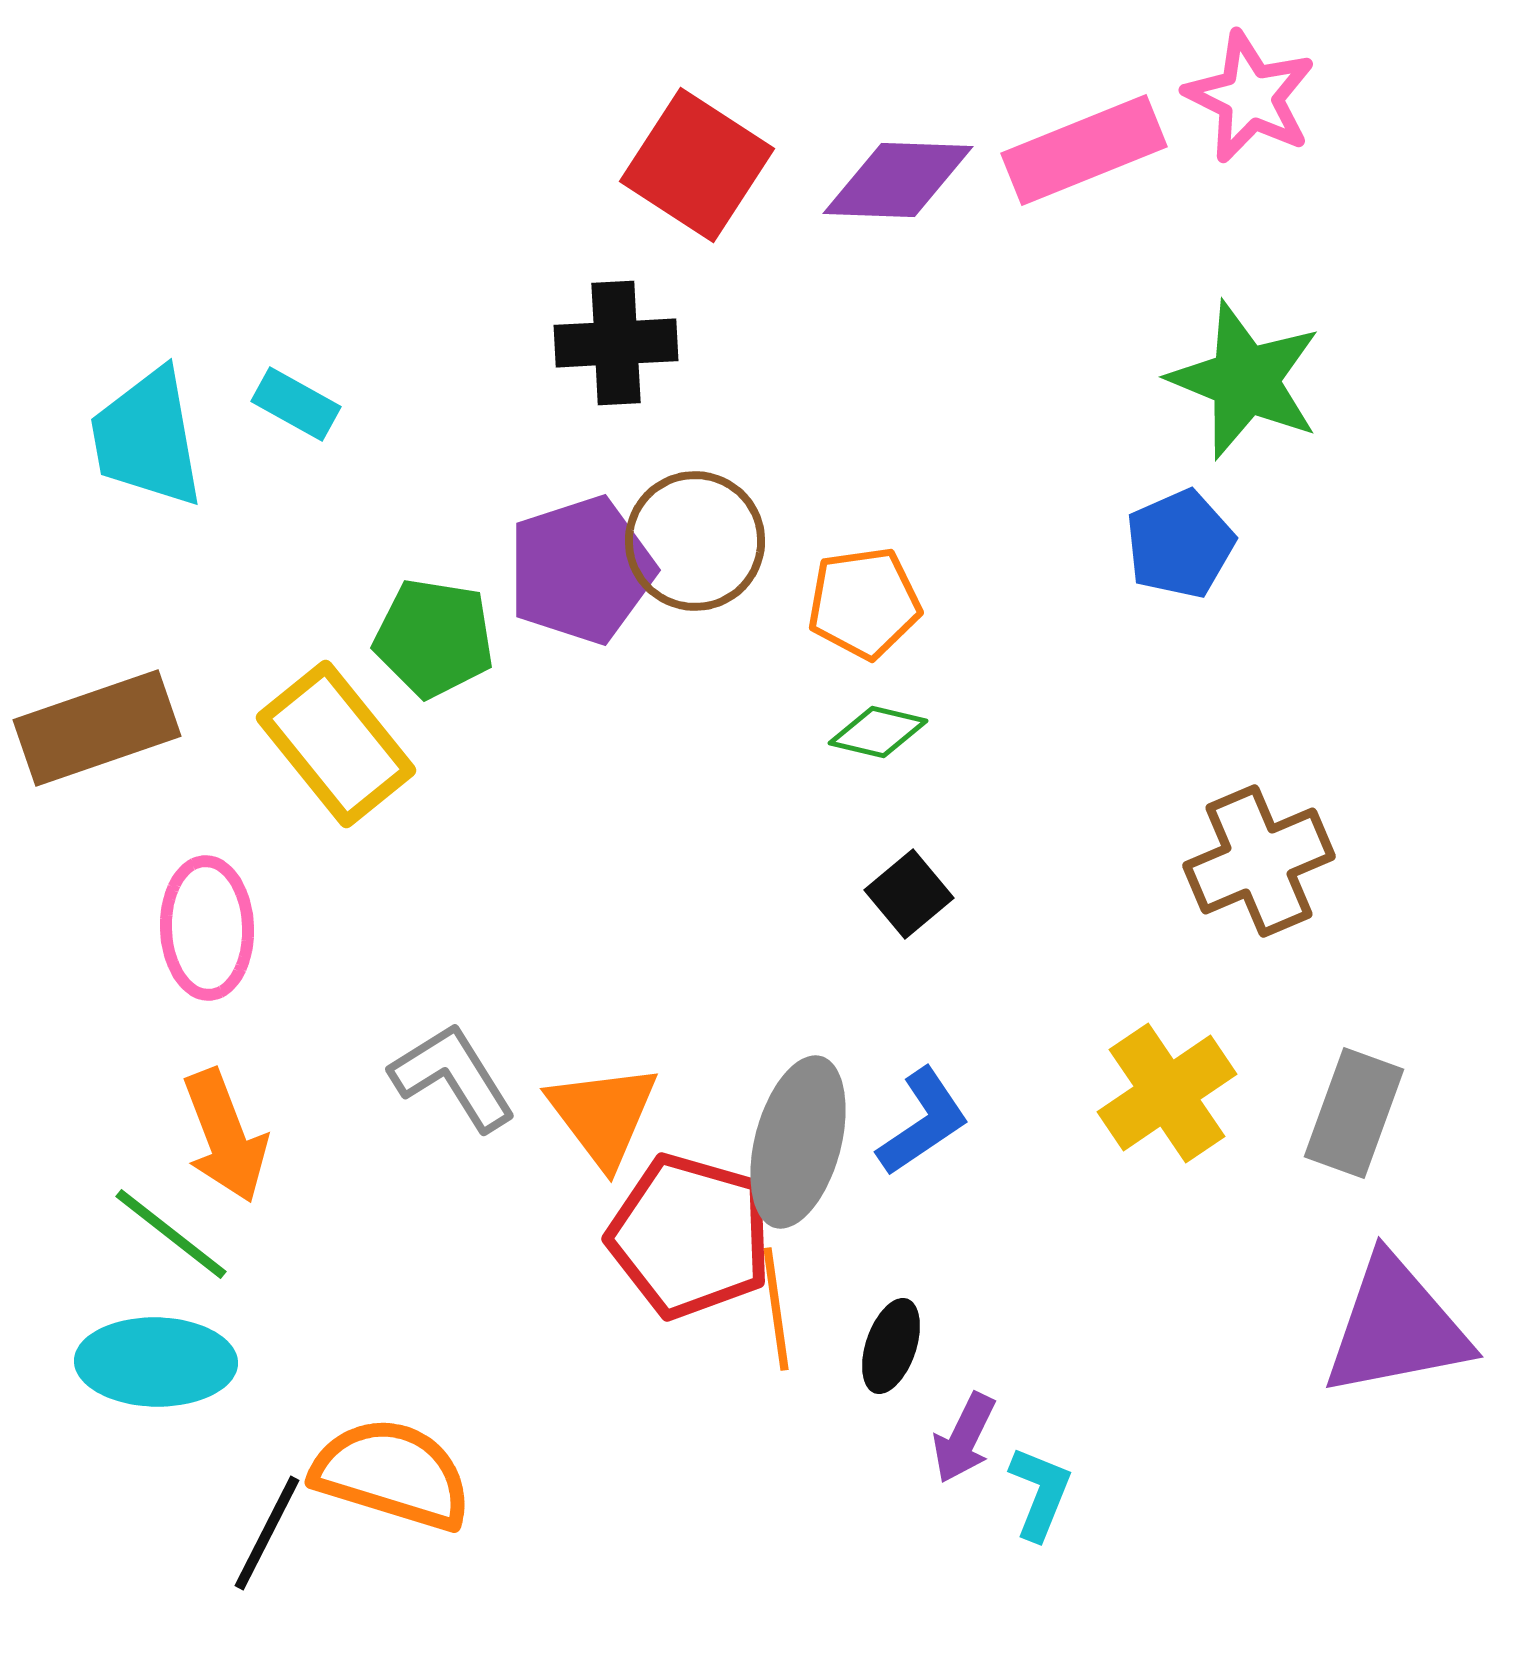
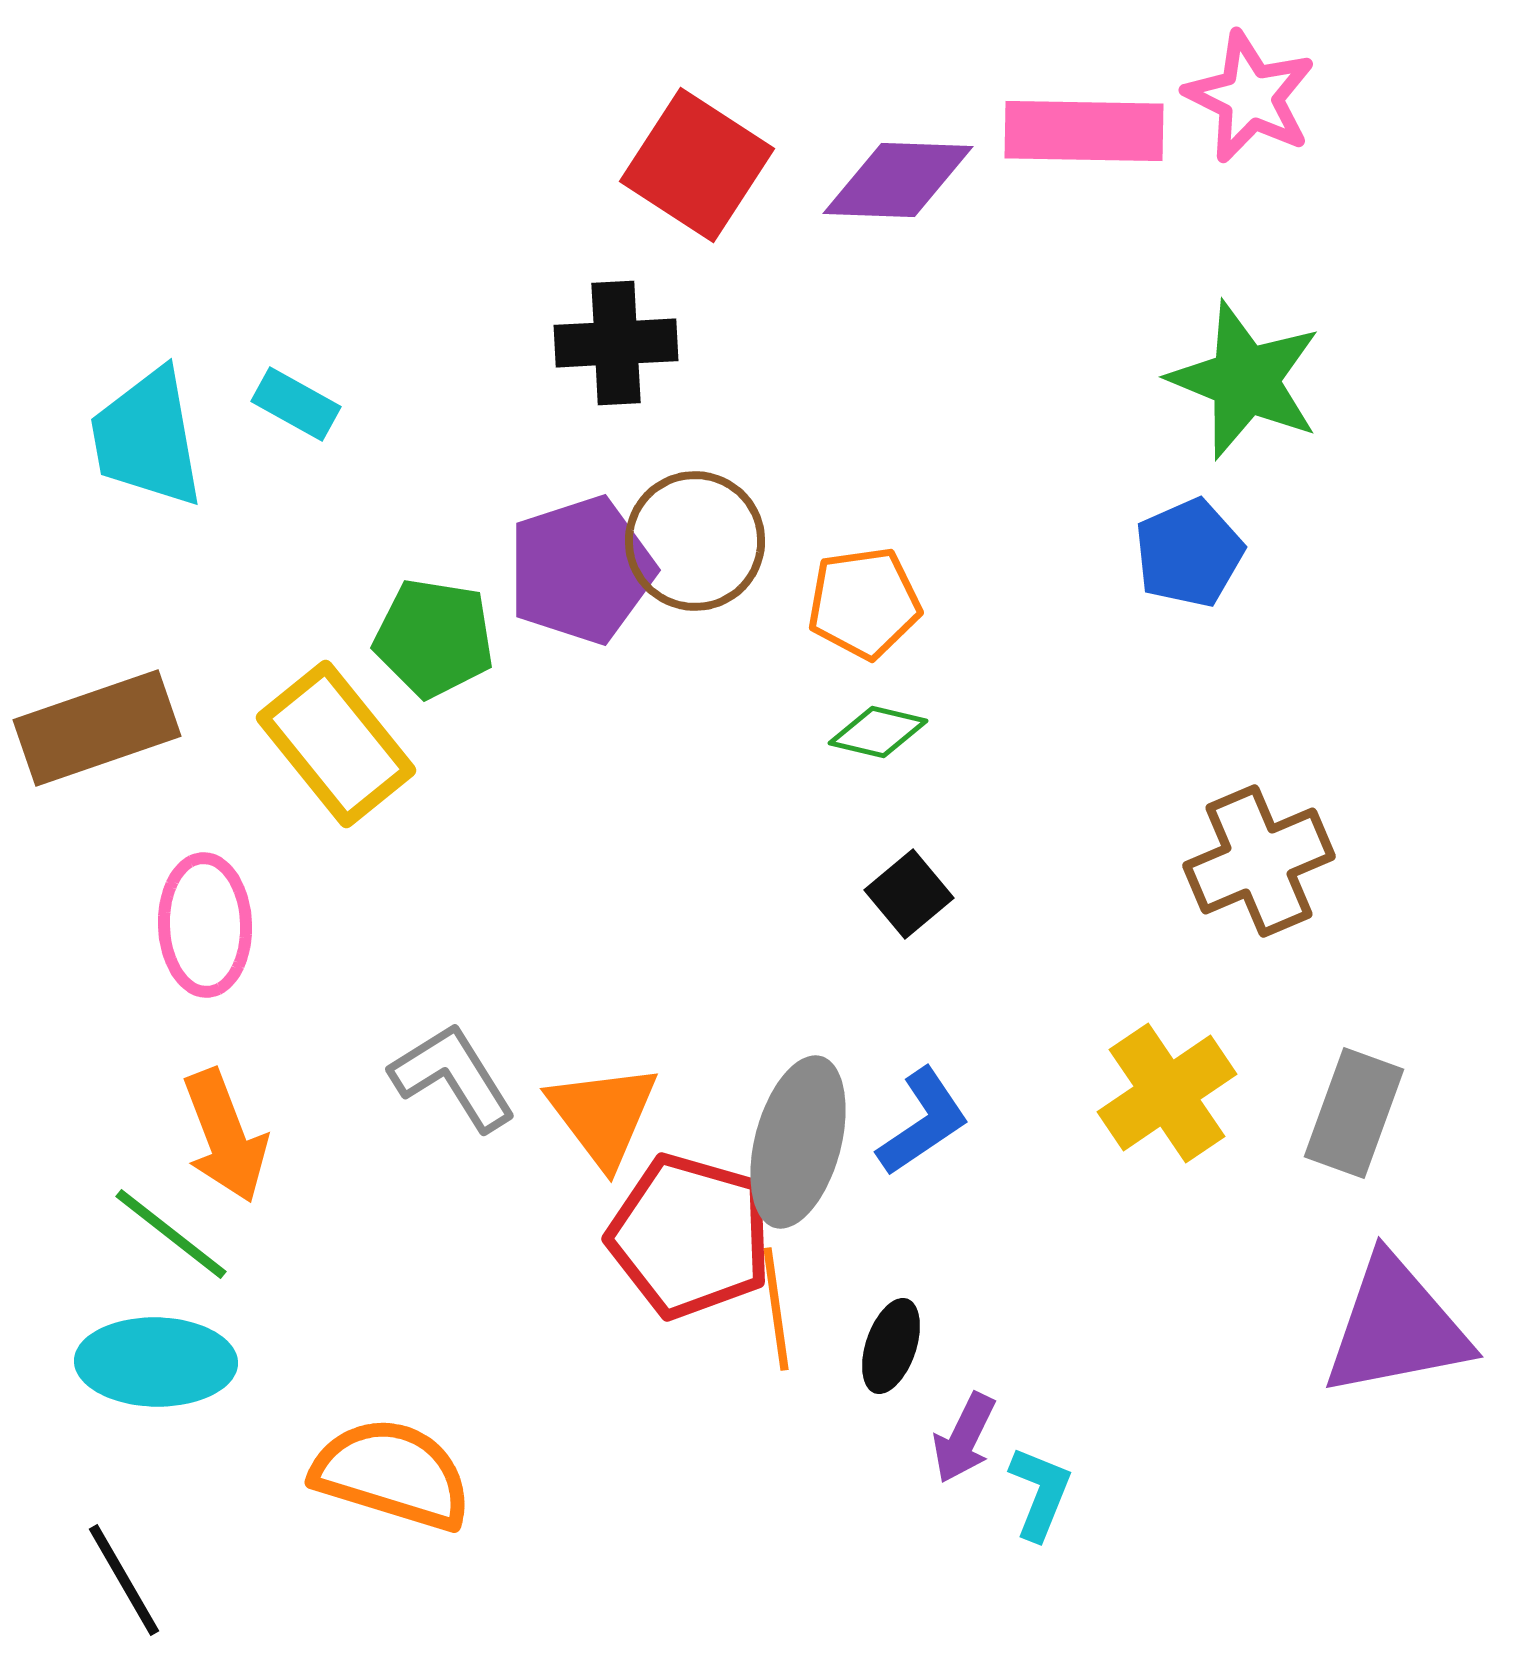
pink rectangle: moved 19 px up; rotated 23 degrees clockwise
blue pentagon: moved 9 px right, 9 px down
pink ellipse: moved 2 px left, 3 px up
black line: moved 143 px left, 47 px down; rotated 57 degrees counterclockwise
